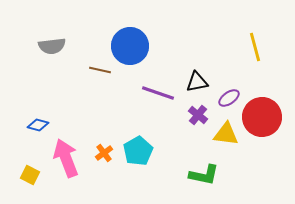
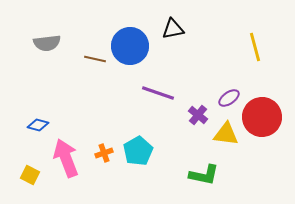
gray semicircle: moved 5 px left, 3 px up
brown line: moved 5 px left, 11 px up
black triangle: moved 24 px left, 53 px up
orange cross: rotated 18 degrees clockwise
